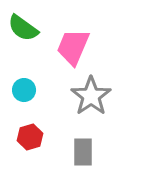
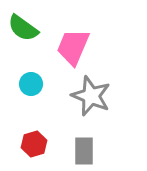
cyan circle: moved 7 px right, 6 px up
gray star: rotated 15 degrees counterclockwise
red hexagon: moved 4 px right, 7 px down
gray rectangle: moved 1 px right, 1 px up
